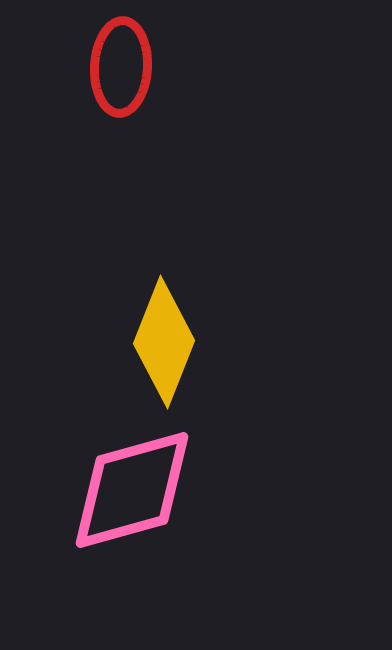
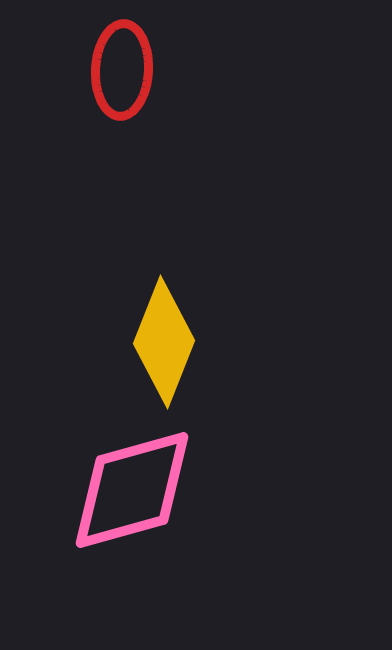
red ellipse: moved 1 px right, 3 px down
